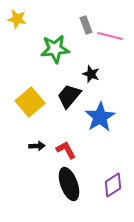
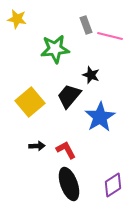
black star: moved 1 px down
